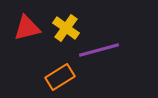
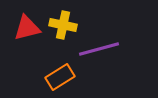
yellow cross: moved 3 px left, 3 px up; rotated 24 degrees counterclockwise
purple line: moved 1 px up
